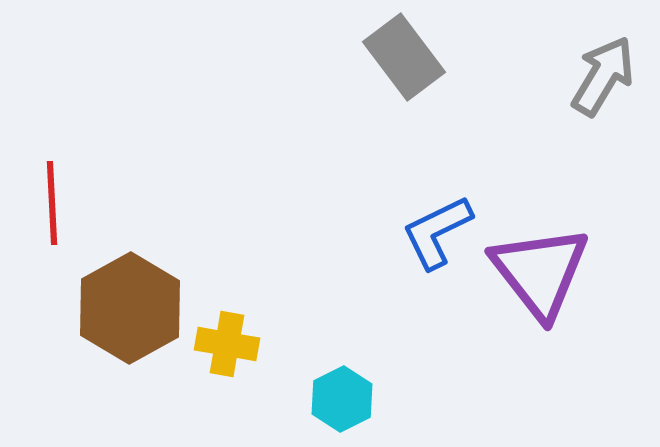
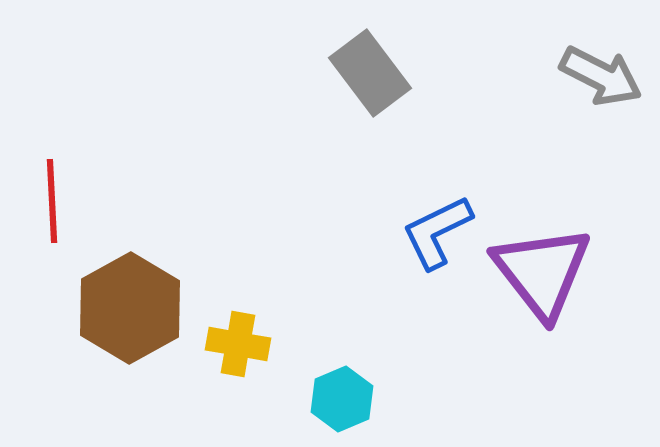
gray rectangle: moved 34 px left, 16 px down
gray arrow: moved 2 px left; rotated 86 degrees clockwise
red line: moved 2 px up
purple triangle: moved 2 px right
yellow cross: moved 11 px right
cyan hexagon: rotated 4 degrees clockwise
